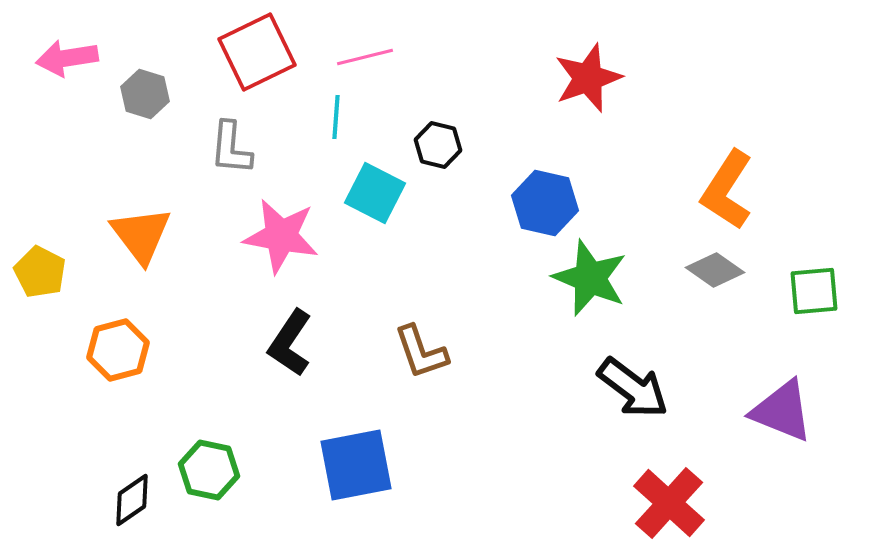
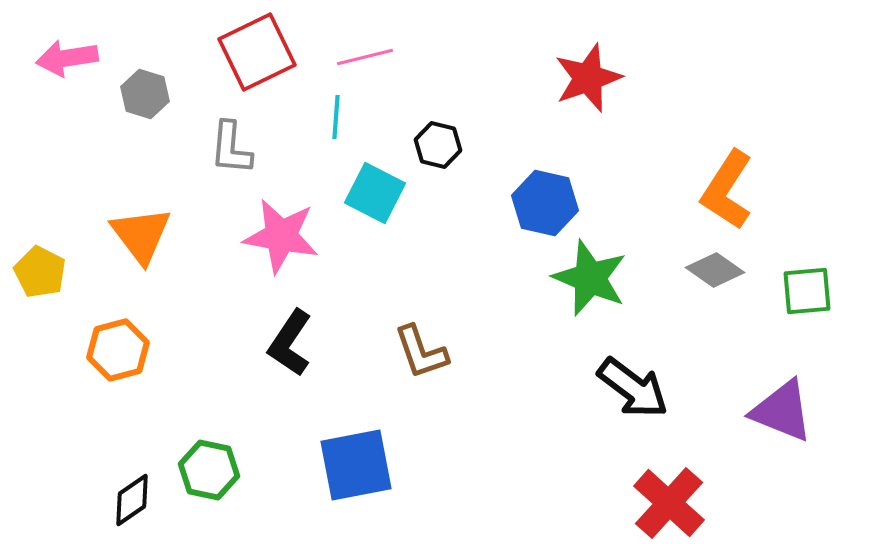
green square: moved 7 px left
